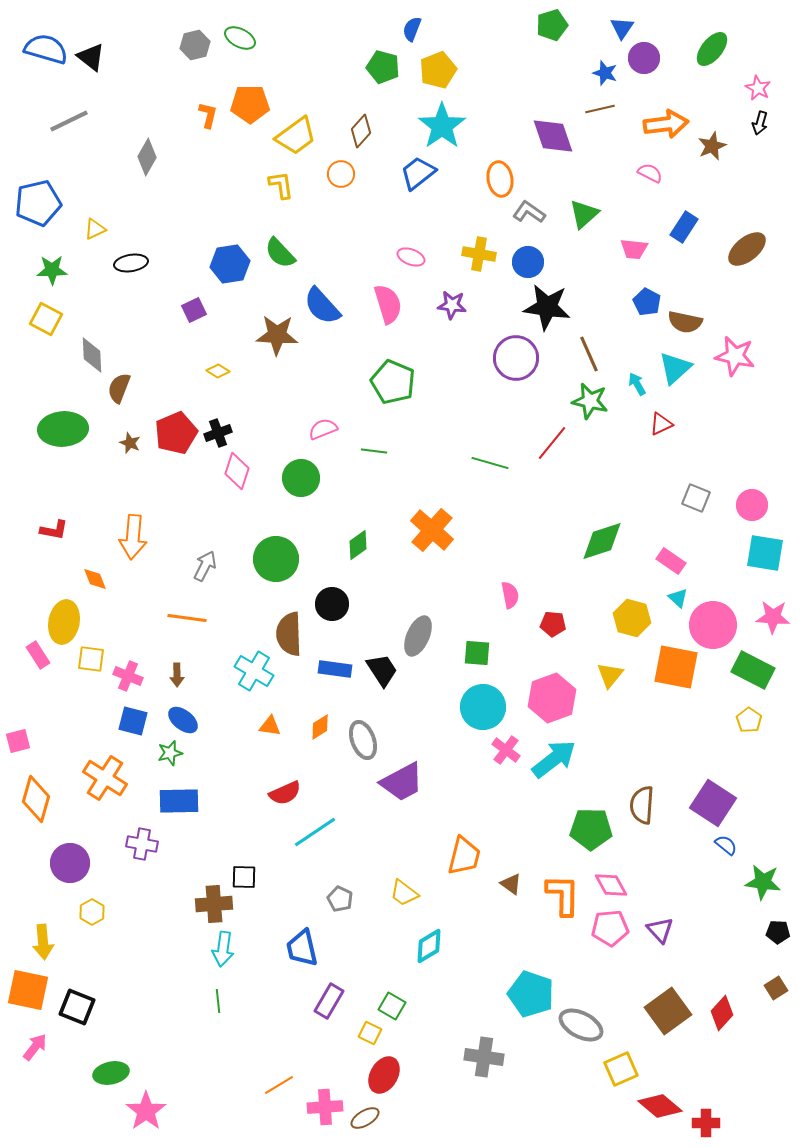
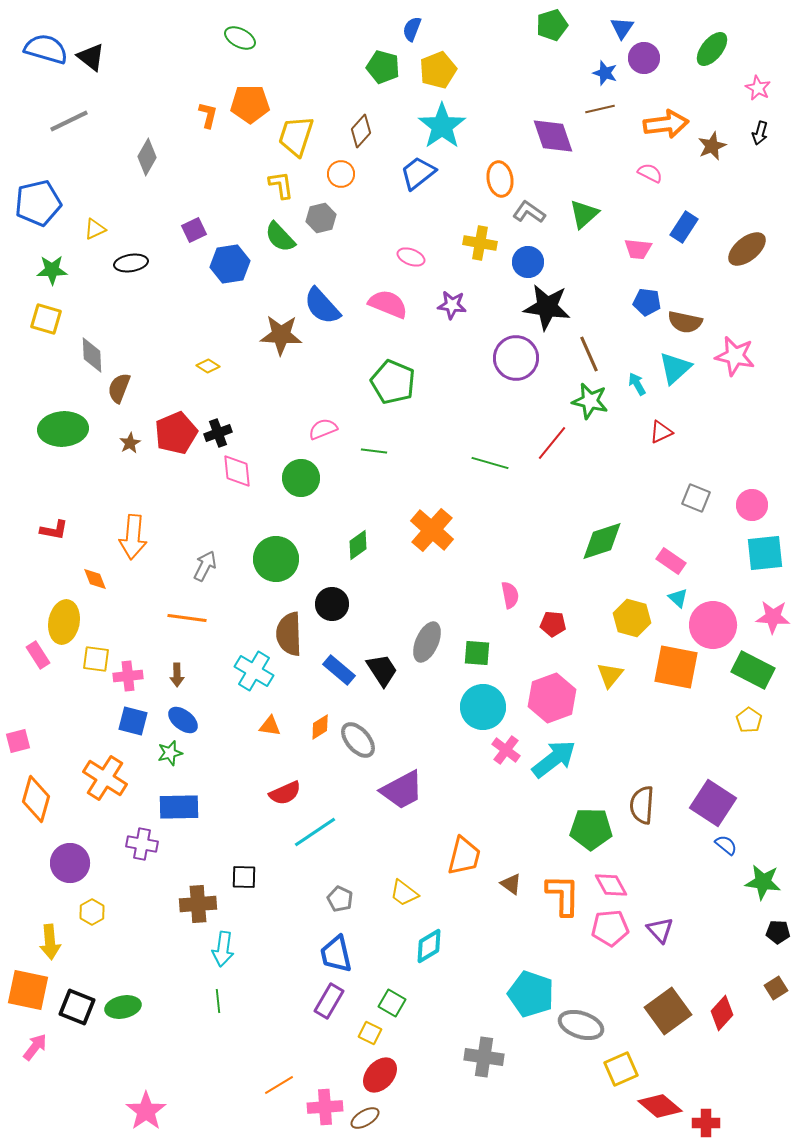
gray hexagon at (195, 45): moved 126 px right, 173 px down
black arrow at (760, 123): moved 10 px down
yellow trapezoid at (296, 136): rotated 144 degrees clockwise
pink trapezoid at (634, 249): moved 4 px right
green semicircle at (280, 253): moved 16 px up
yellow cross at (479, 254): moved 1 px right, 11 px up
blue pentagon at (647, 302): rotated 20 degrees counterclockwise
pink semicircle at (388, 304): rotated 51 degrees counterclockwise
purple square at (194, 310): moved 80 px up
yellow square at (46, 319): rotated 12 degrees counterclockwise
brown star at (277, 335): moved 4 px right
yellow diamond at (218, 371): moved 10 px left, 5 px up
red triangle at (661, 424): moved 8 px down
brown star at (130, 443): rotated 20 degrees clockwise
pink diamond at (237, 471): rotated 24 degrees counterclockwise
cyan square at (765, 553): rotated 15 degrees counterclockwise
gray ellipse at (418, 636): moved 9 px right, 6 px down
yellow square at (91, 659): moved 5 px right
blue rectangle at (335, 669): moved 4 px right, 1 px down; rotated 32 degrees clockwise
pink cross at (128, 676): rotated 28 degrees counterclockwise
gray ellipse at (363, 740): moved 5 px left; rotated 21 degrees counterclockwise
purple trapezoid at (402, 782): moved 8 px down
blue rectangle at (179, 801): moved 6 px down
brown cross at (214, 904): moved 16 px left
yellow arrow at (43, 942): moved 7 px right
blue trapezoid at (302, 948): moved 34 px right, 6 px down
green square at (392, 1006): moved 3 px up
gray ellipse at (581, 1025): rotated 9 degrees counterclockwise
green ellipse at (111, 1073): moved 12 px right, 66 px up
red ellipse at (384, 1075): moved 4 px left; rotated 12 degrees clockwise
